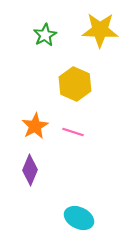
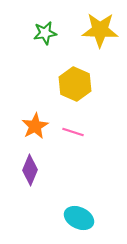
green star: moved 2 px up; rotated 20 degrees clockwise
